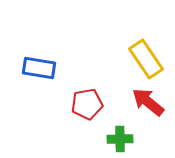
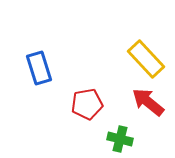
yellow rectangle: rotated 9 degrees counterclockwise
blue rectangle: rotated 64 degrees clockwise
green cross: rotated 15 degrees clockwise
